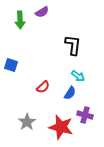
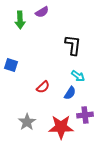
purple cross: rotated 21 degrees counterclockwise
red star: rotated 15 degrees counterclockwise
